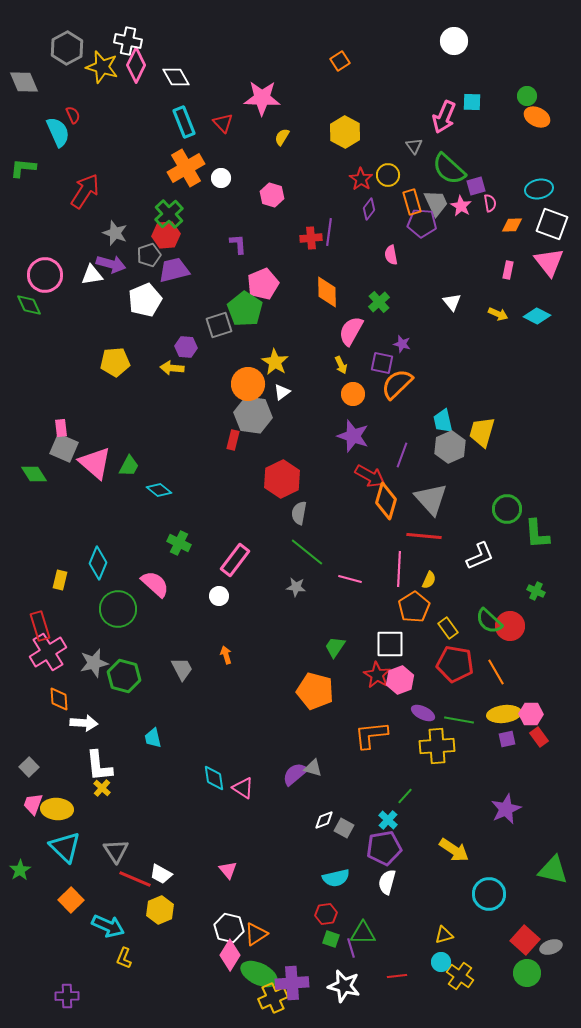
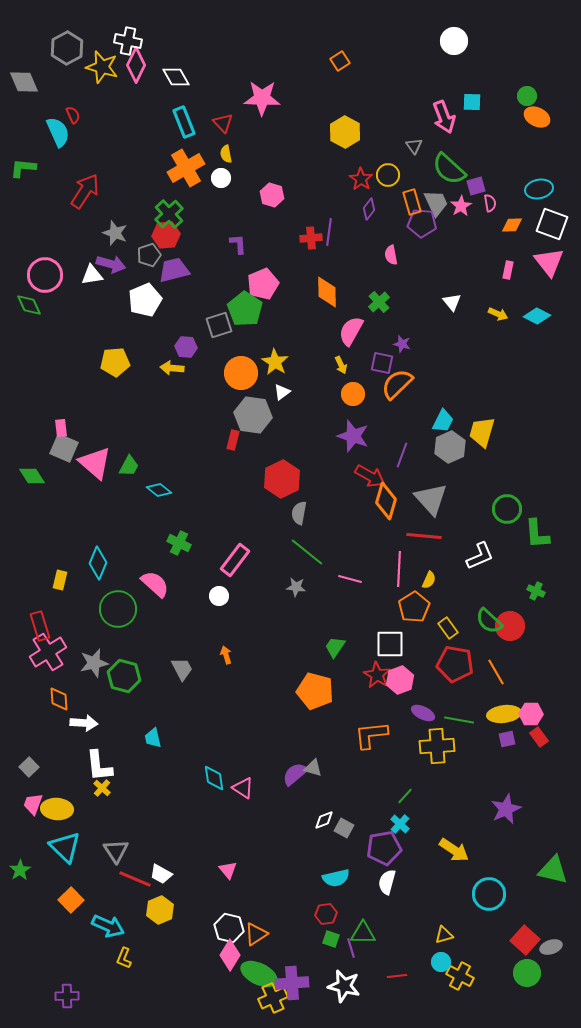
pink arrow at (444, 117): rotated 44 degrees counterclockwise
yellow semicircle at (282, 137): moved 56 px left, 17 px down; rotated 42 degrees counterclockwise
pink star at (461, 206): rotated 10 degrees clockwise
orange circle at (248, 384): moved 7 px left, 11 px up
cyan trapezoid at (443, 421): rotated 140 degrees counterclockwise
green diamond at (34, 474): moved 2 px left, 2 px down
cyan cross at (388, 820): moved 12 px right, 4 px down
yellow cross at (460, 976): rotated 8 degrees counterclockwise
